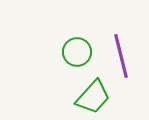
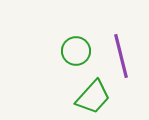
green circle: moved 1 px left, 1 px up
